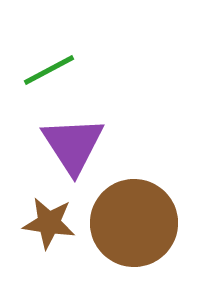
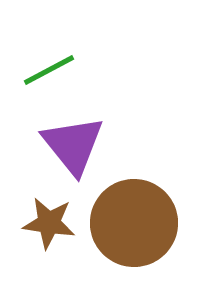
purple triangle: rotated 6 degrees counterclockwise
